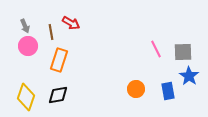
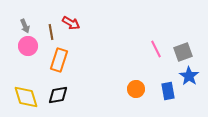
gray square: rotated 18 degrees counterclockwise
yellow diamond: rotated 36 degrees counterclockwise
